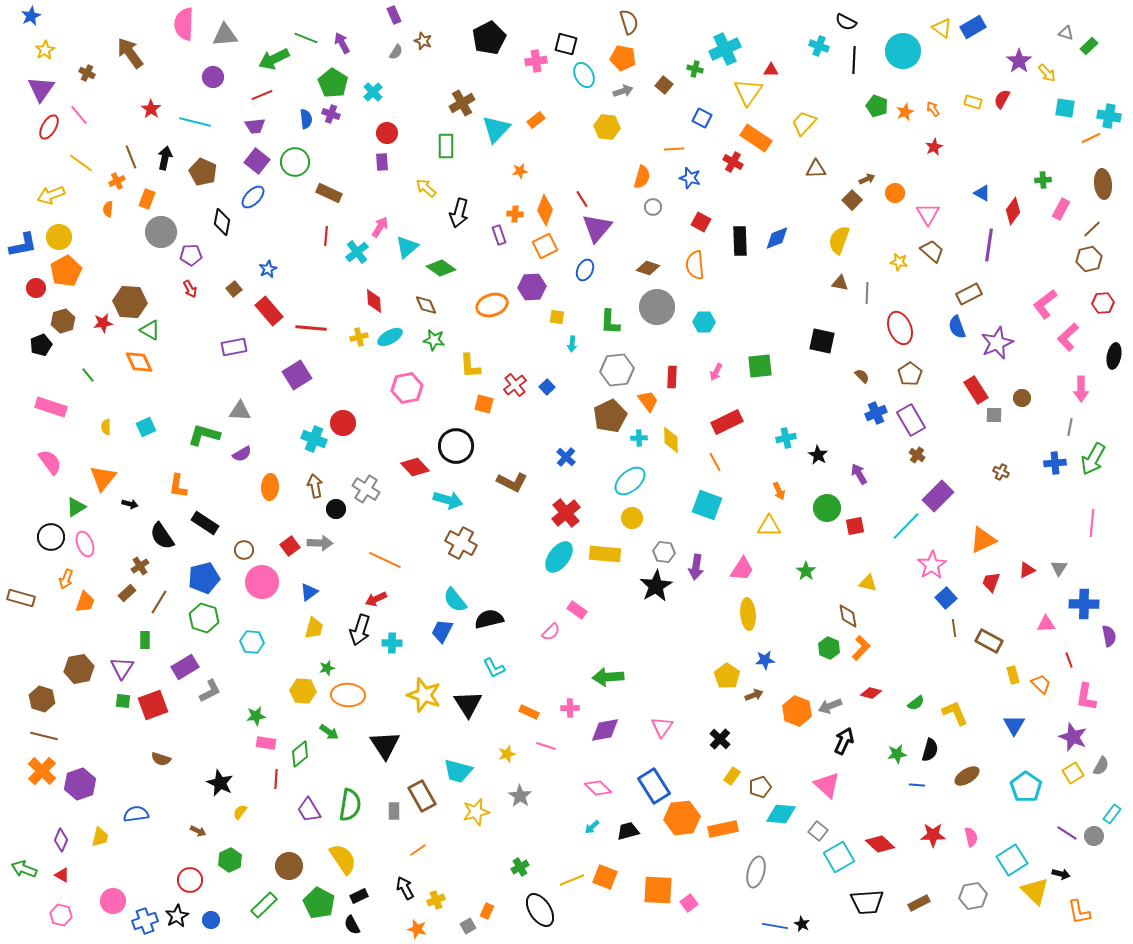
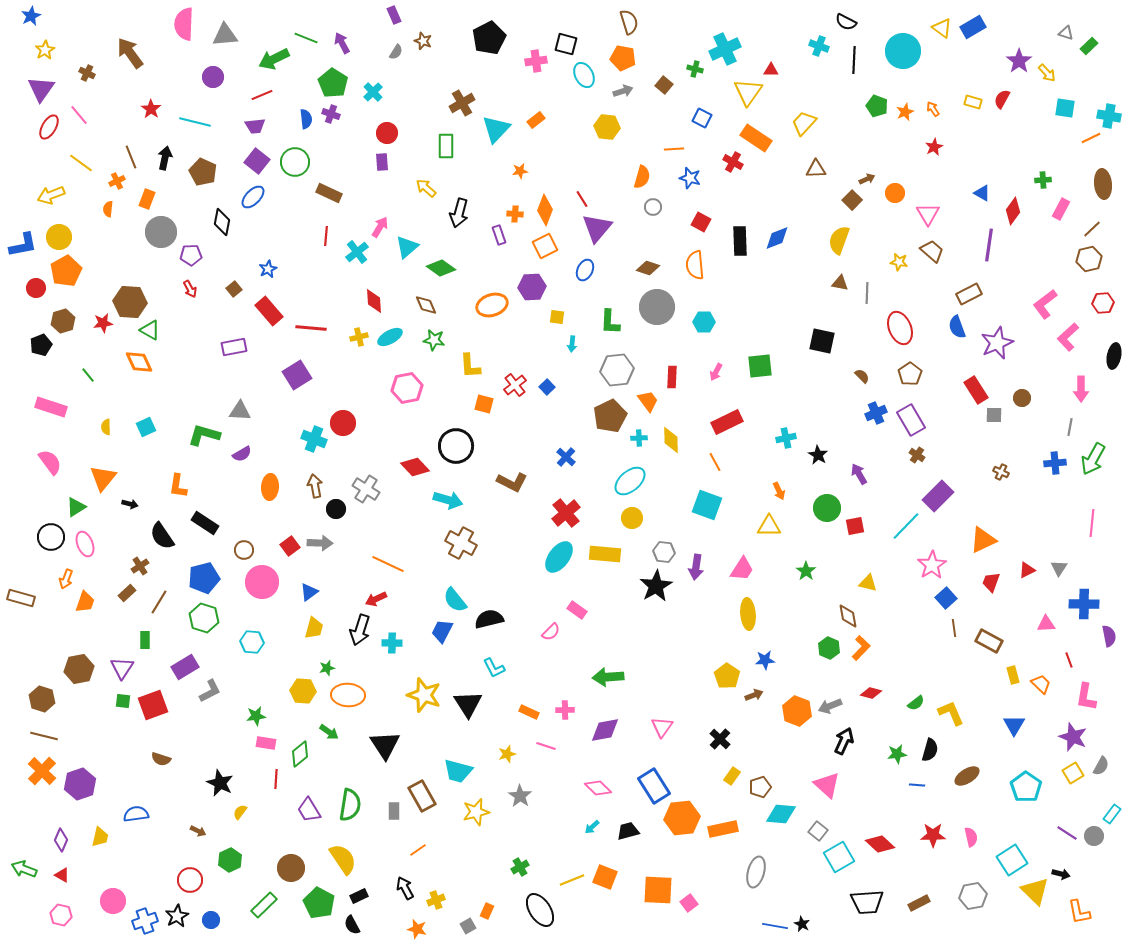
orange line at (385, 560): moved 3 px right, 4 px down
pink cross at (570, 708): moved 5 px left, 2 px down
yellow L-shape at (955, 713): moved 4 px left
brown circle at (289, 866): moved 2 px right, 2 px down
